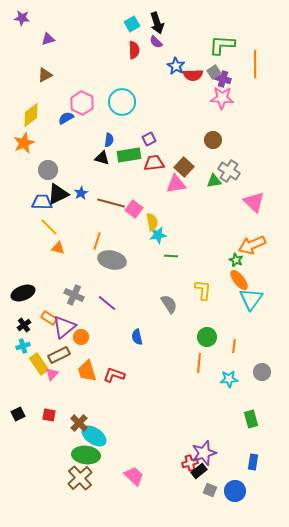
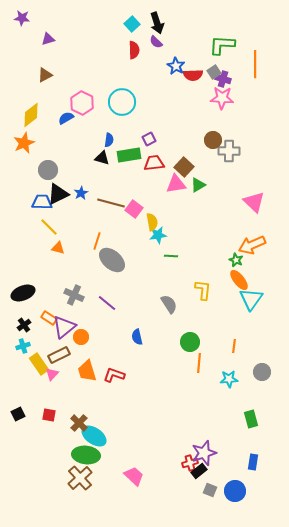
cyan square at (132, 24): rotated 14 degrees counterclockwise
gray cross at (229, 171): moved 20 px up; rotated 30 degrees counterclockwise
green triangle at (214, 181): moved 16 px left, 4 px down; rotated 21 degrees counterclockwise
gray ellipse at (112, 260): rotated 28 degrees clockwise
green circle at (207, 337): moved 17 px left, 5 px down
